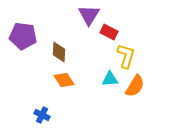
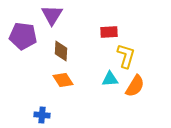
purple triangle: moved 37 px left
red rectangle: rotated 30 degrees counterclockwise
brown diamond: moved 2 px right, 1 px up
orange diamond: moved 1 px left
blue cross: rotated 21 degrees counterclockwise
